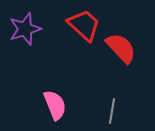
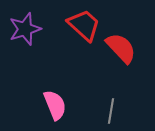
gray line: moved 1 px left
